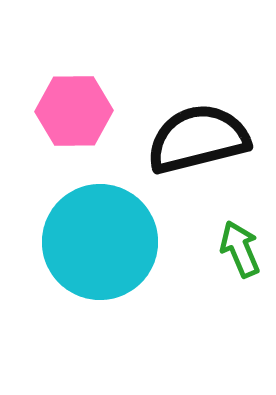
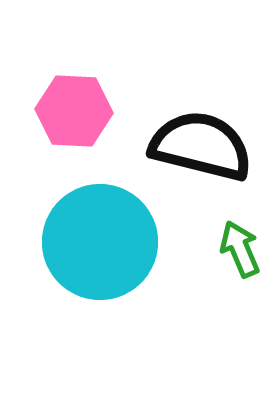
pink hexagon: rotated 4 degrees clockwise
black semicircle: moved 3 px right, 7 px down; rotated 28 degrees clockwise
